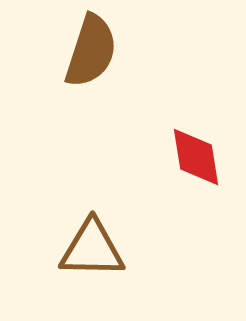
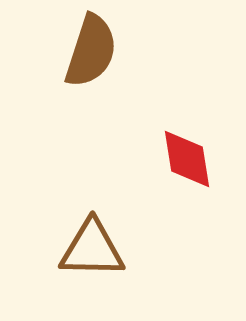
red diamond: moved 9 px left, 2 px down
